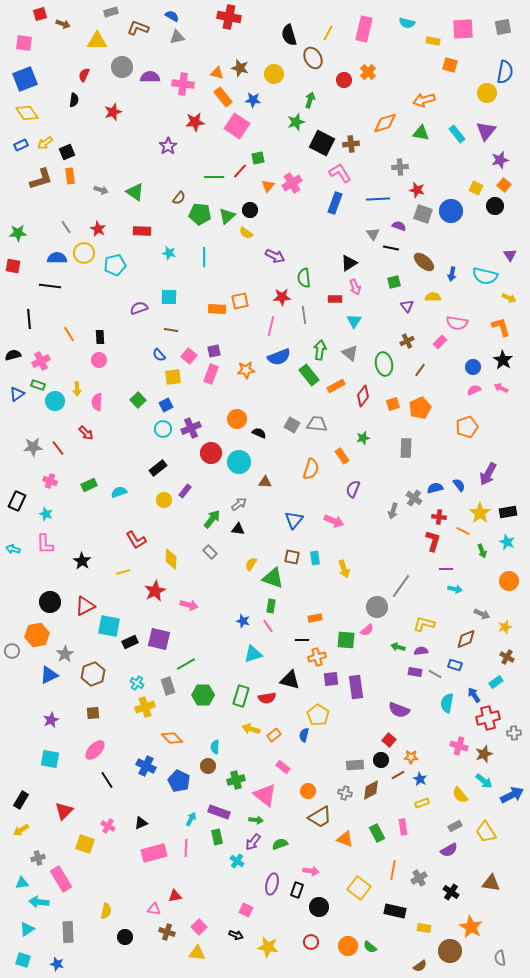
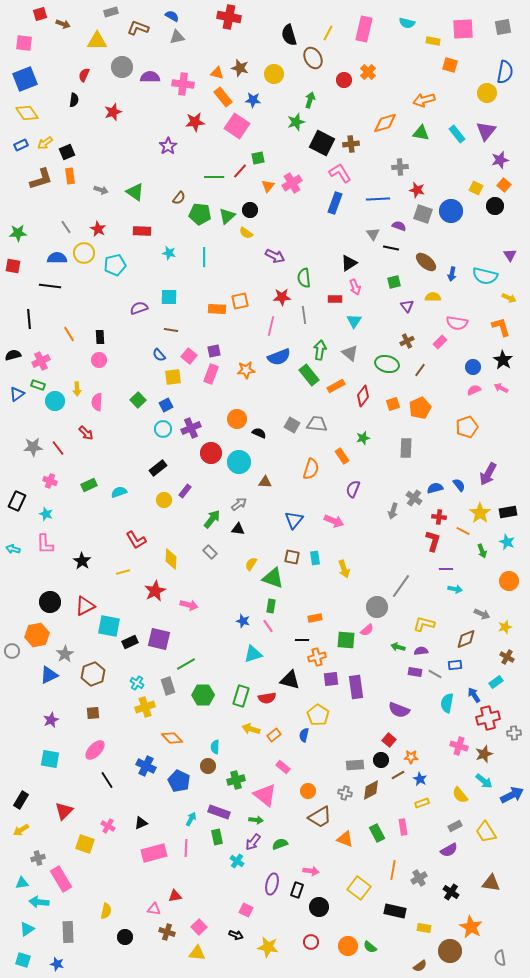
brown ellipse at (424, 262): moved 2 px right
green ellipse at (384, 364): moved 3 px right; rotated 65 degrees counterclockwise
blue rectangle at (455, 665): rotated 24 degrees counterclockwise
